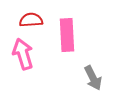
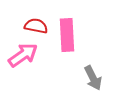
red semicircle: moved 5 px right, 6 px down; rotated 15 degrees clockwise
pink arrow: moved 1 px down; rotated 72 degrees clockwise
